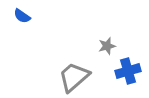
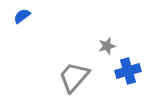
blue semicircle: rotated 108 degrees clockwise
gray trapezoid: rotated 8 degrees counterclockwise
